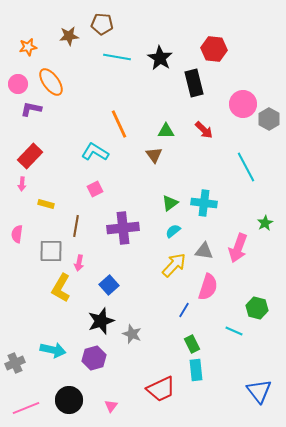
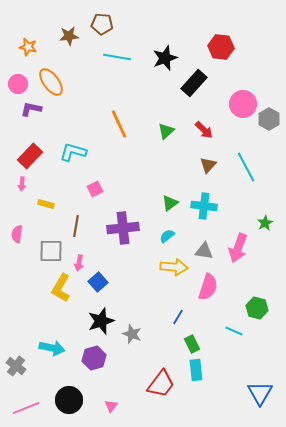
orange star at (28, 47): rotated 24 degrees clockwise
red hexagon at (214, 49): moved 7 px right, 2 px up
black star at (160, 58): moved 5 px right; rotated 20 degrees clockwise
black rectangle at (194, 83): rotated 56 degrees clockwise
green triangle at (166, 131): rotated 42 degrees counterclockwise
cyan L-shape at (95, 152): moved 22 px left; rotated 16 degrees counterclockwise
brown triangle at (154, 155): moved 54 px right, 10 px down; rotated 18 degrees clockwise
cyan cross at (204, 203): moved 3 px down
cyan semicircle at (173, 231): moved 6 px left, 5 px down
yellow arrow at (174, 265): moved 2 px down; rotated 52 degrees clockwise
blue square at (109, 285): moved 11 px left, 3 px up
blue line at (184, 310): moved 6 px left, 7 px down
cyan arrow at (53, 350): moved 1 px left, 2 px up
gray cross at (15, 363): moved 1 px right, 3 px down; rotated 30 degrees counterclockwise
red trapezoid at (161, 389): moved 5 px up; rotated 28 degrees counterclockwise
blue triangle at (259, 391): moved 1 px right, 2 px down; rotated 8 degrees clockwise
